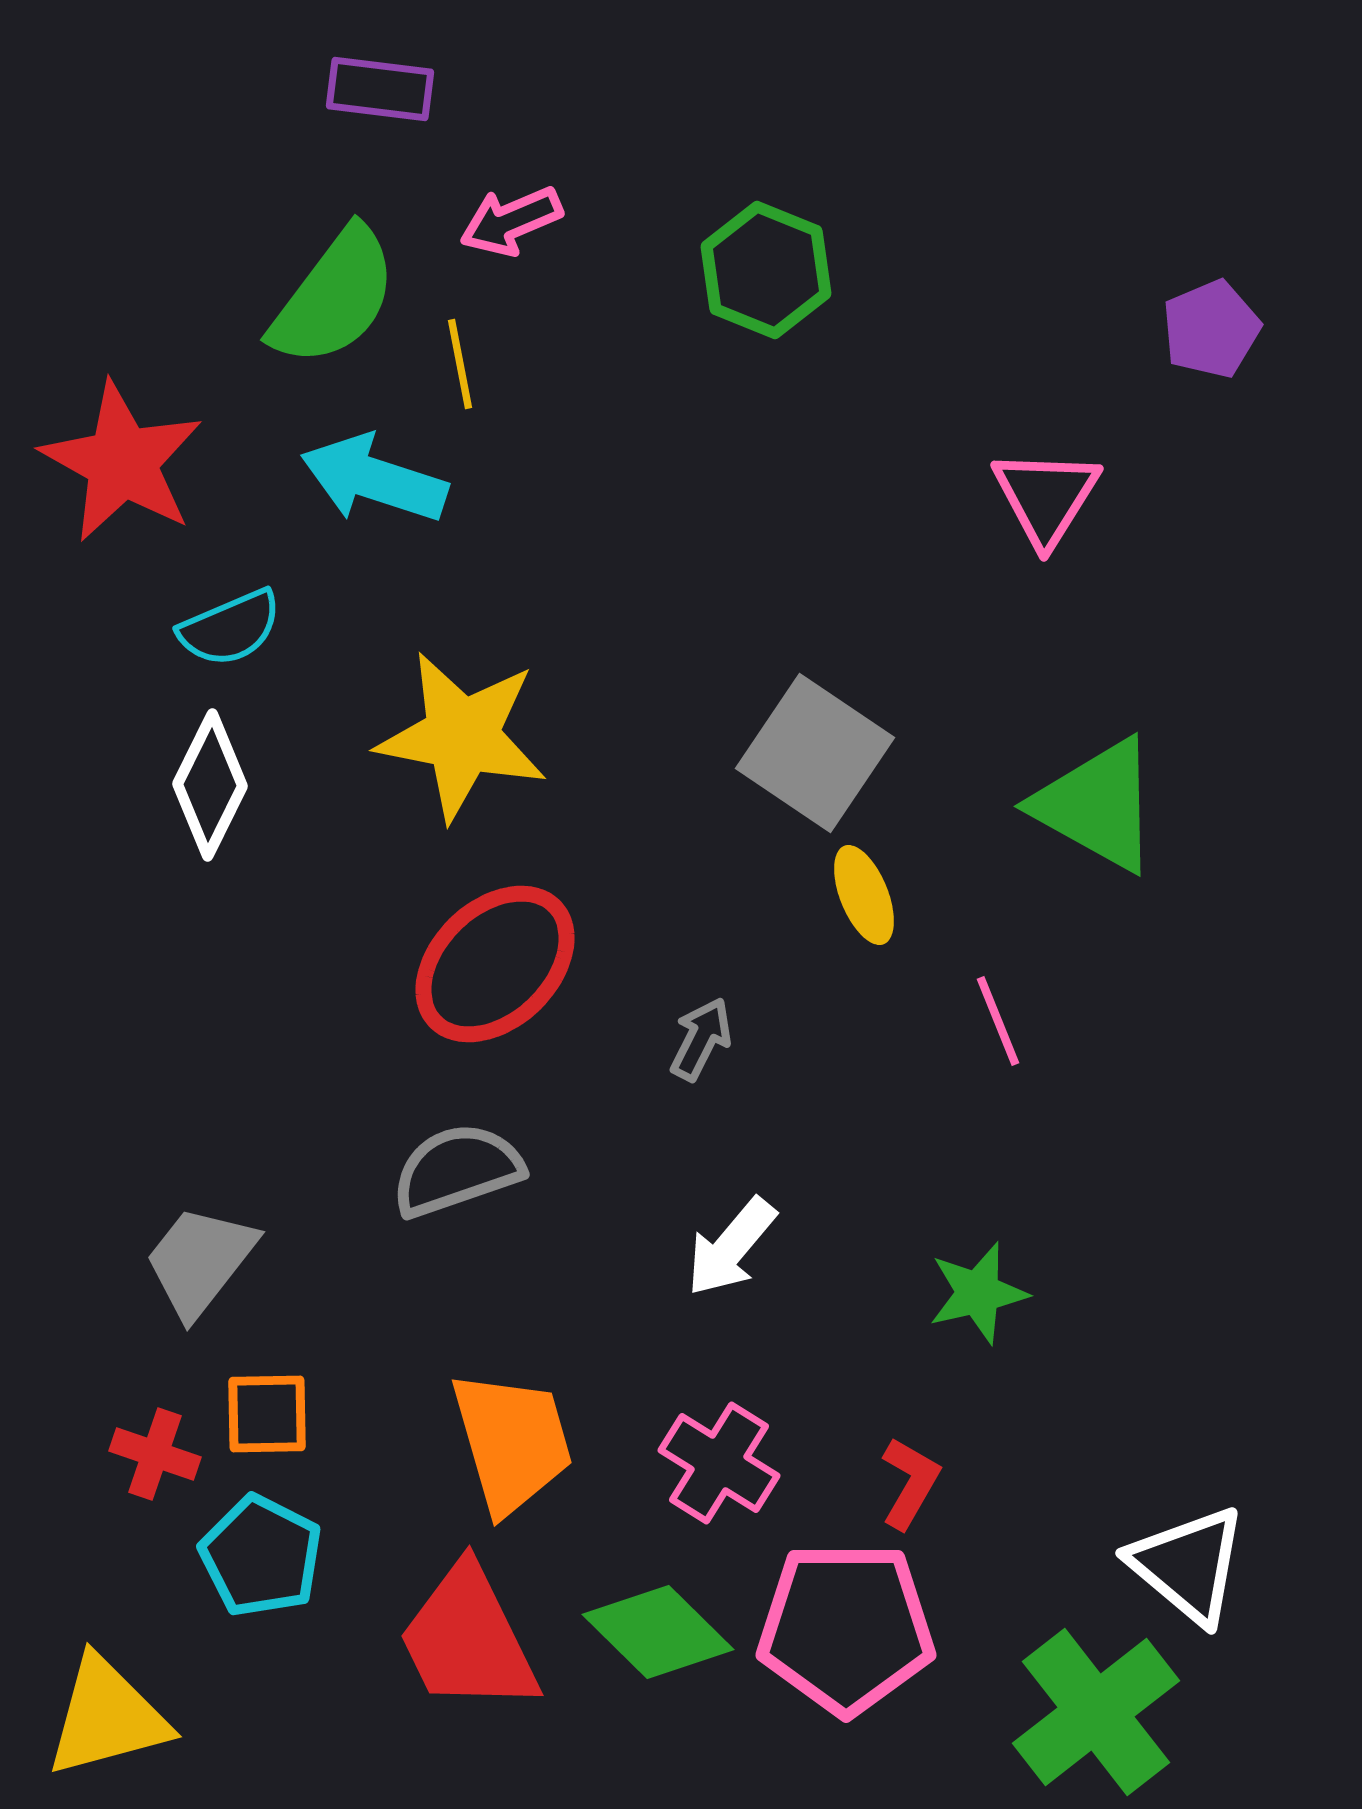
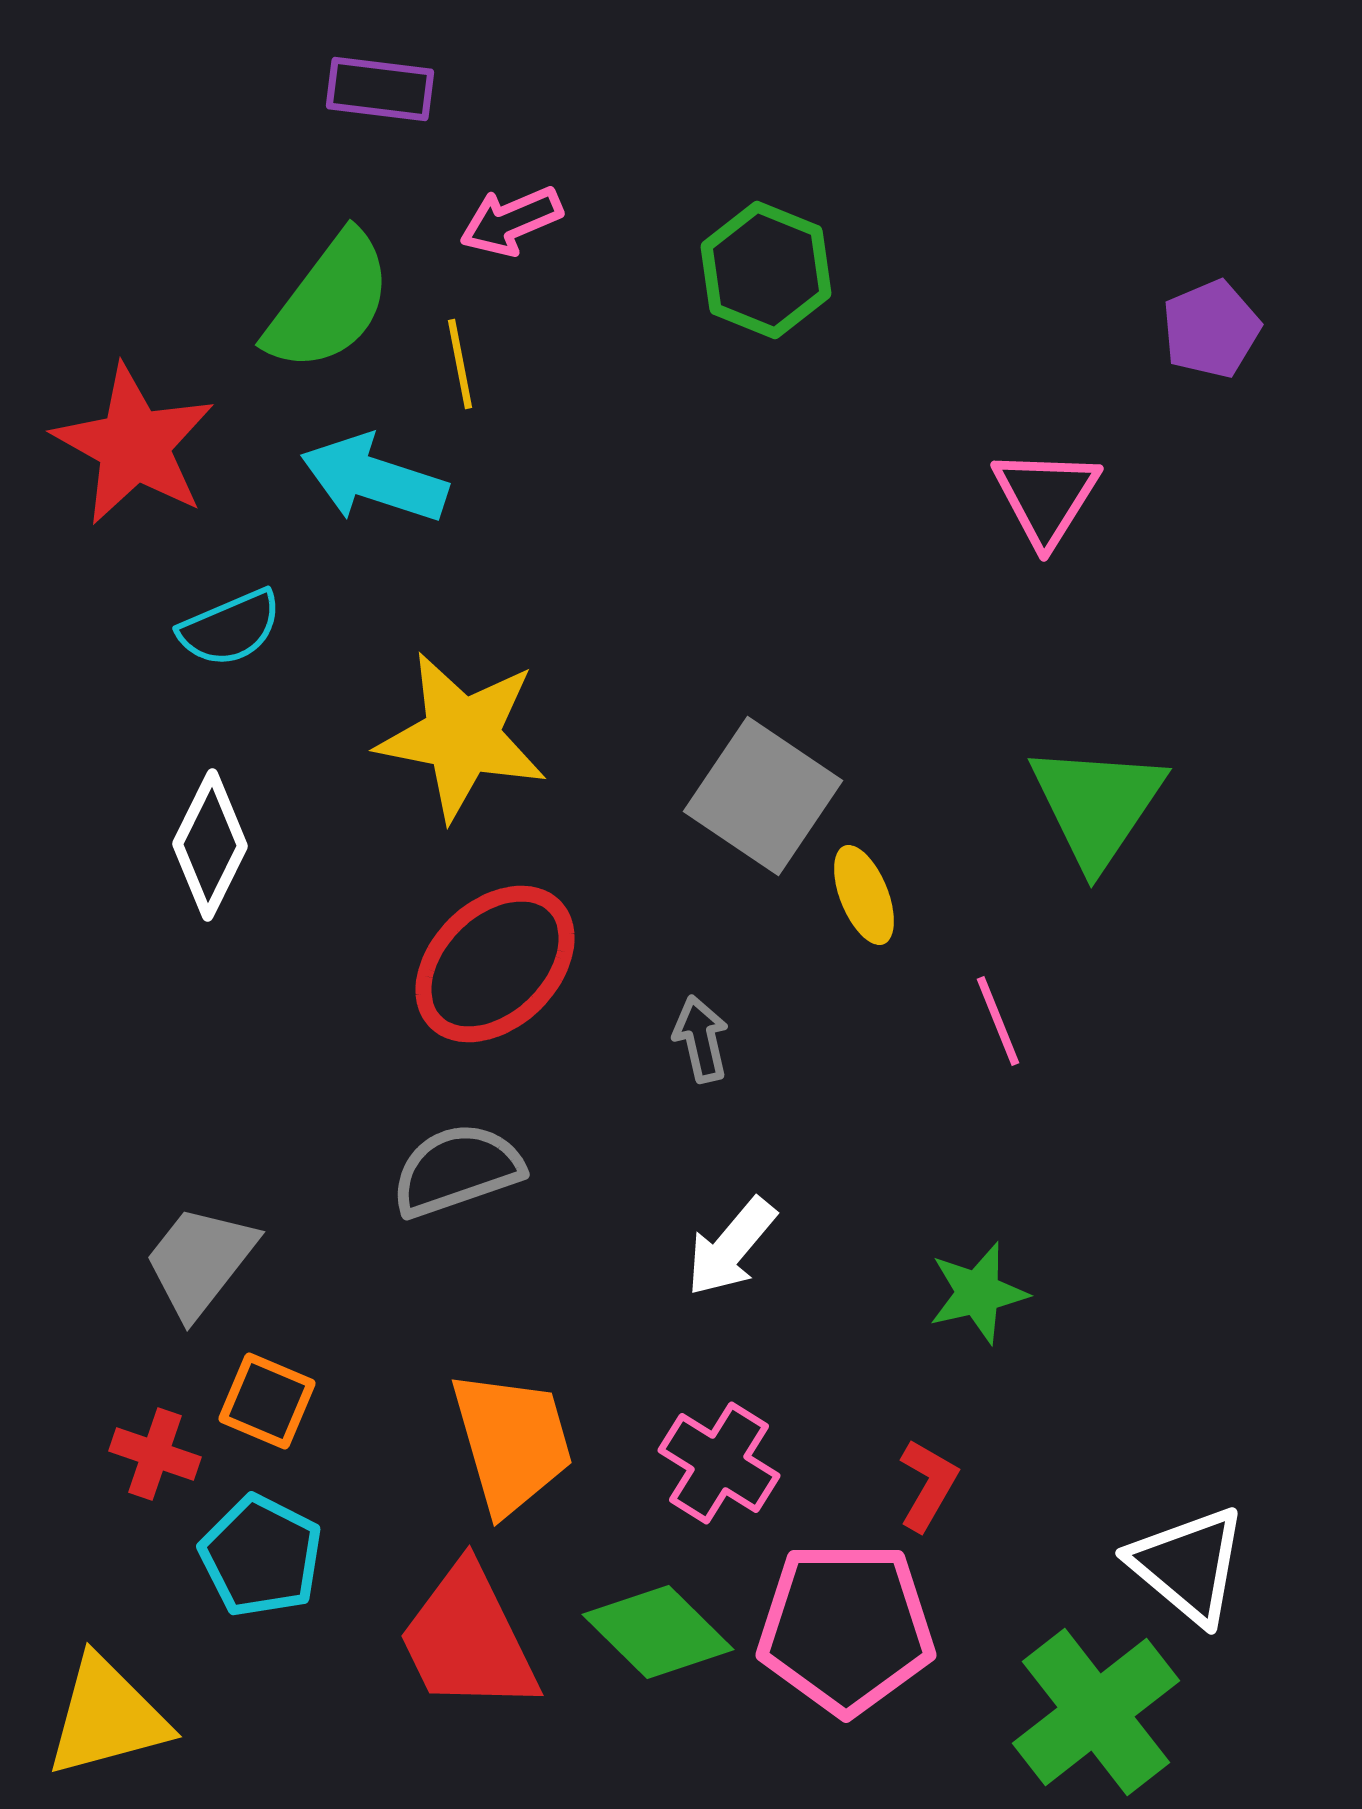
green semicircle: moved 5 px left, 5 px down
red star: moved 12 px right, 17 px up
gray square: moved 52 px left, 43 px down
white diamond: moved 60 px down
green triangle: rotated 35 degrees clockwise
gray arrow: rotated 40 degrees counterclockwise
orange square: moved 13 px up; rotated 24 degrees clockwise
red L-shape: moved 18 px right, 2 px down
